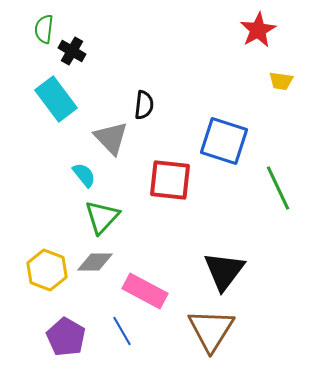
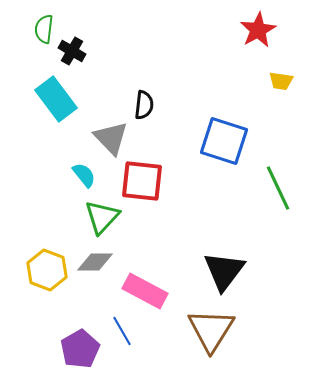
red square: moved 28 px left, 1 px down
purple pentagon: moved 14 px right, 12 px down; rotated 12 degrees clockwise
